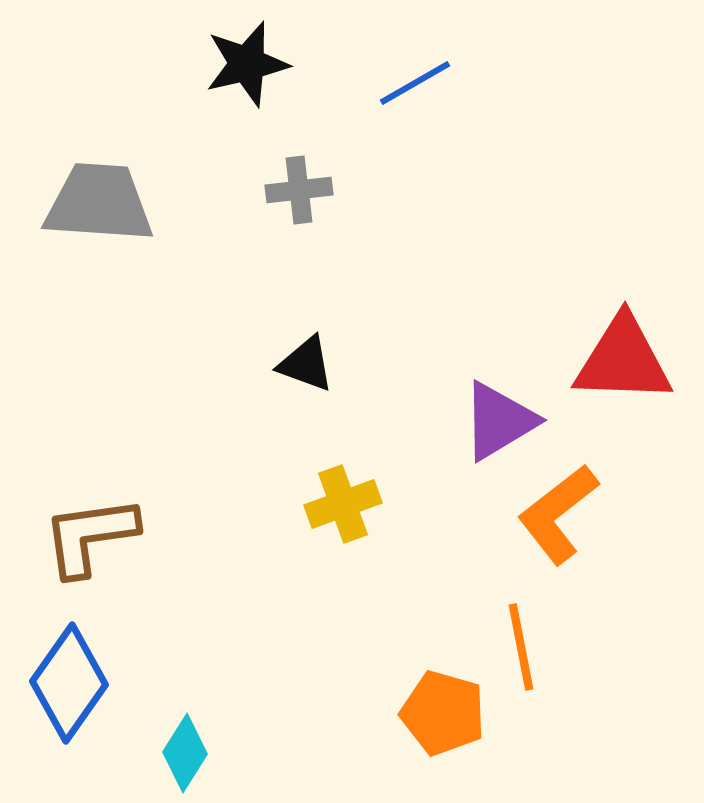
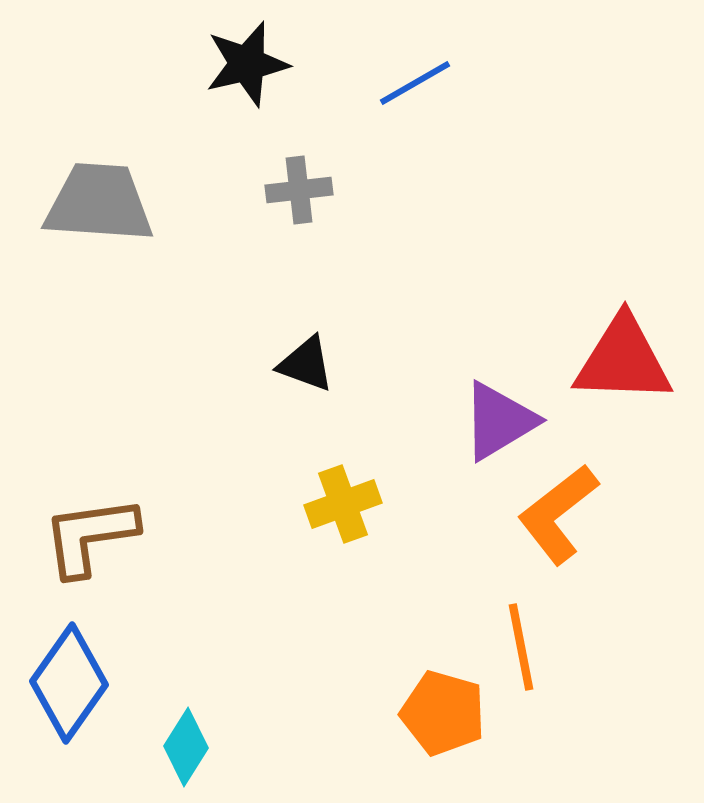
cyan diamond: moved 1 px right, 6 px up
